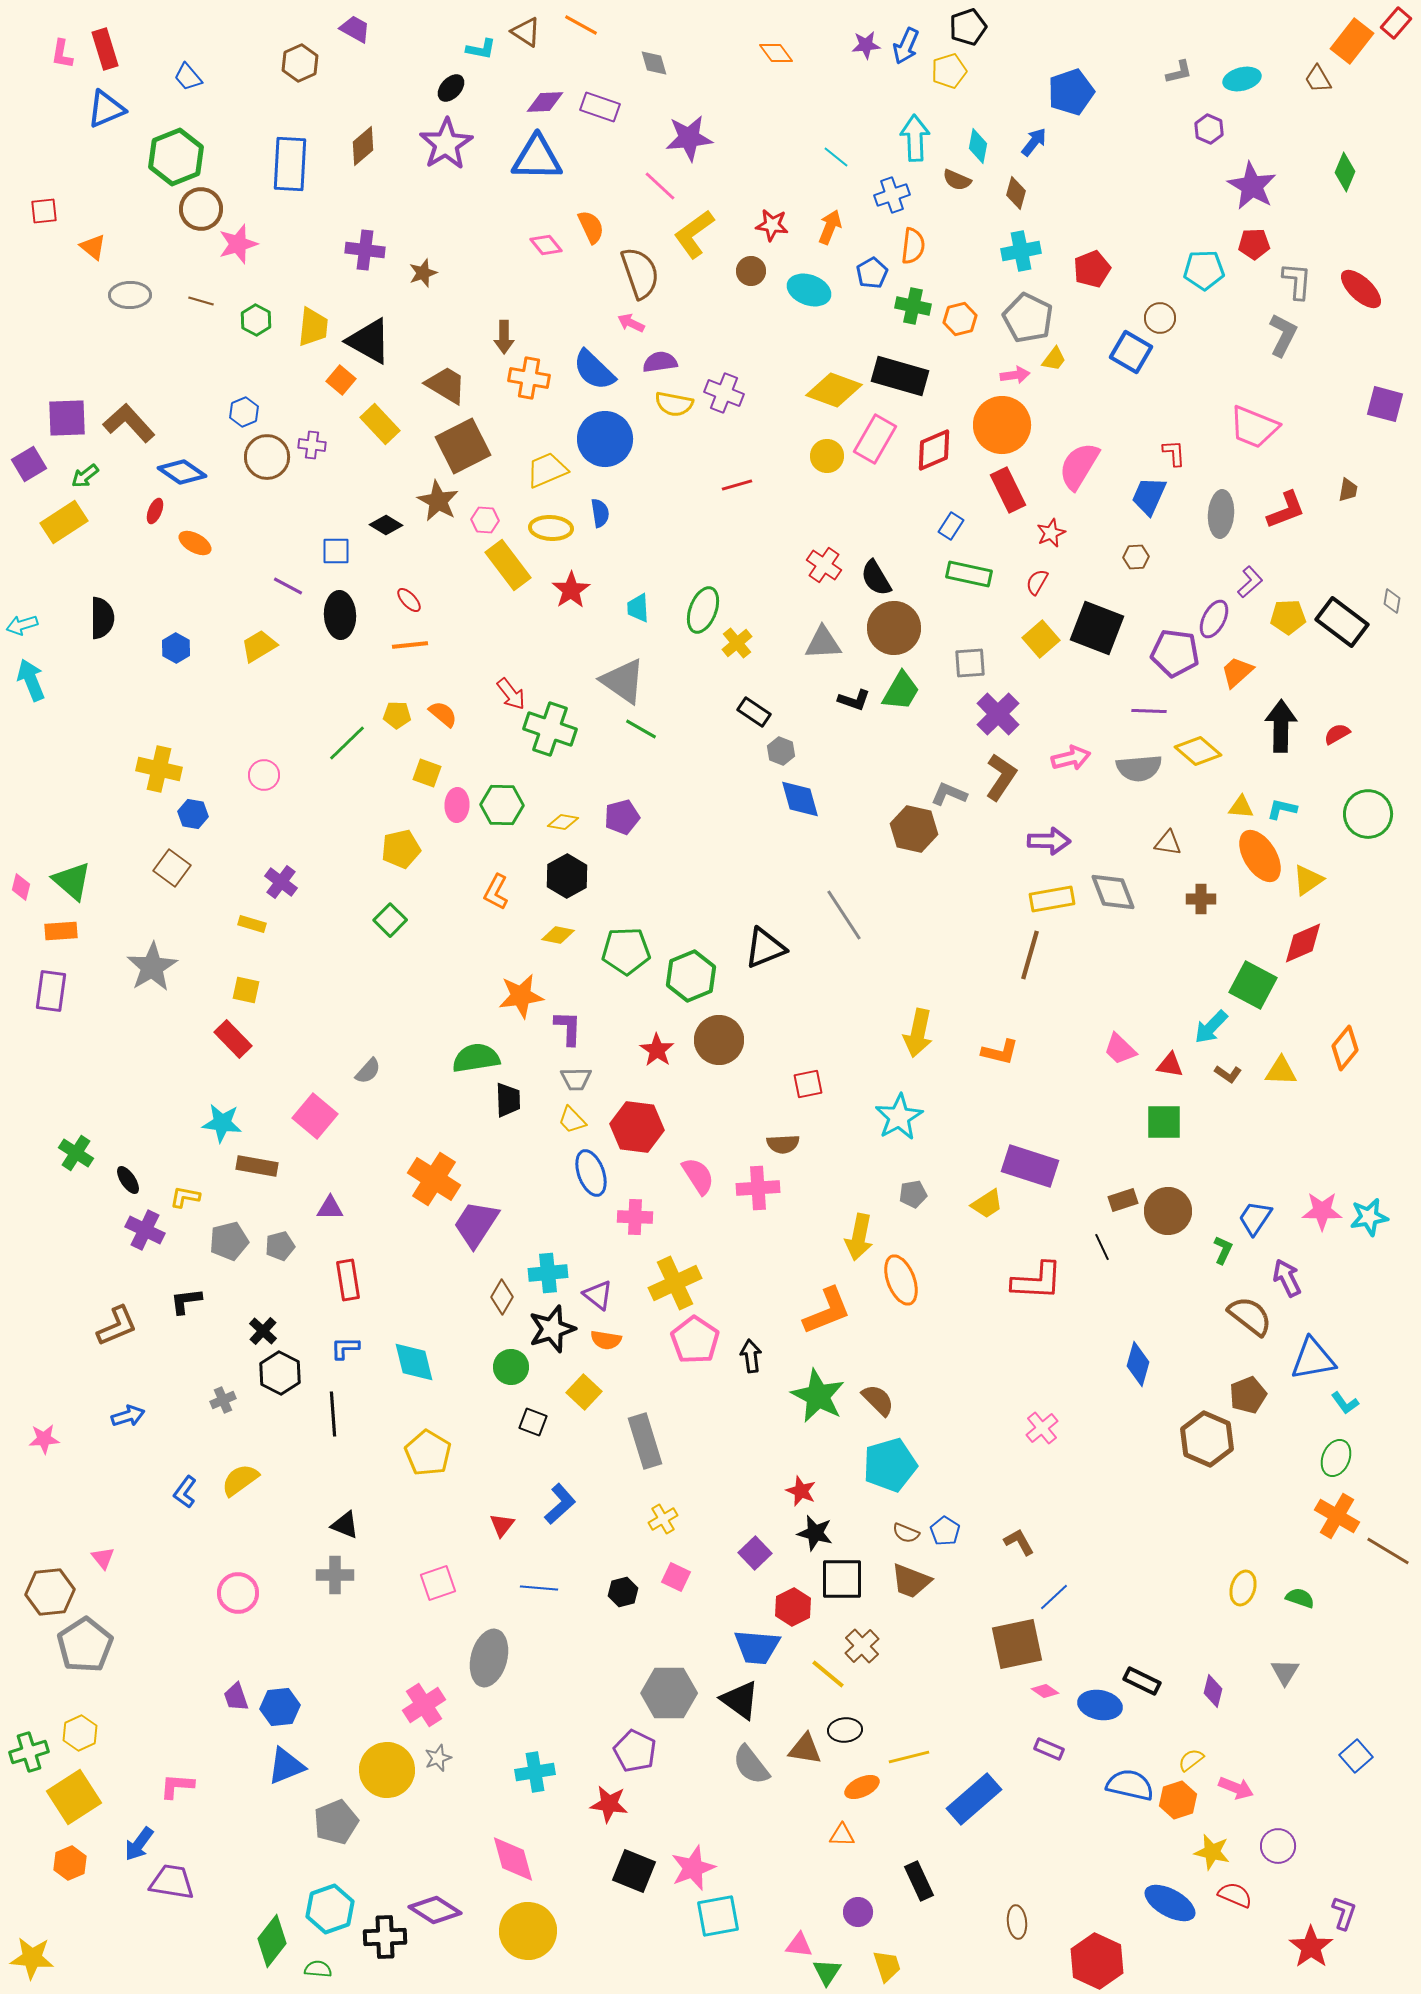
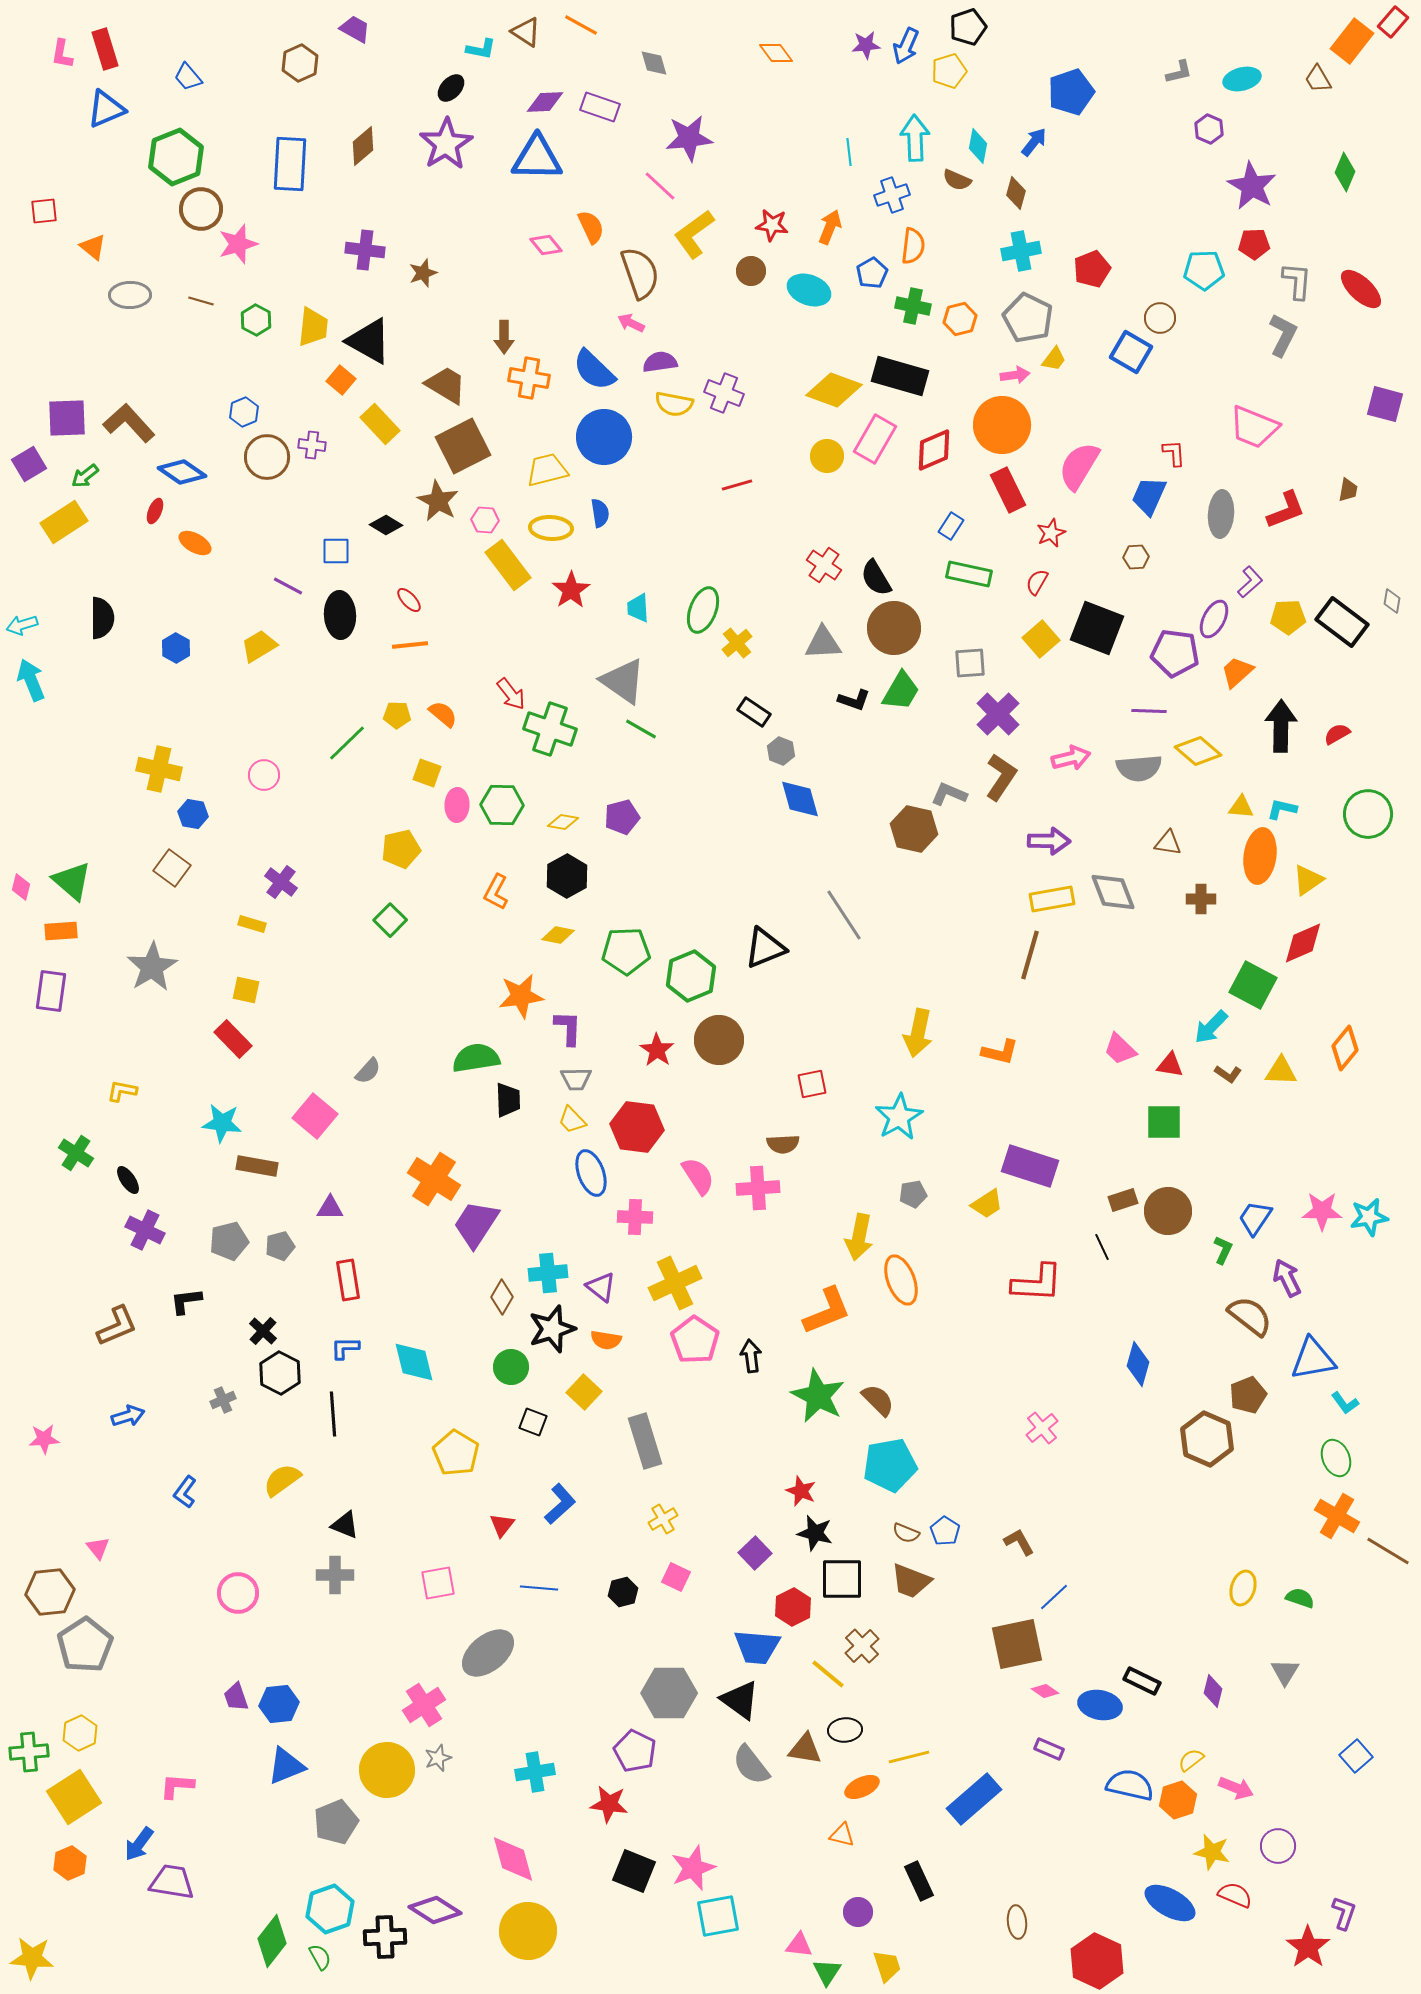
red rectangle at (1396, 23): moved 3 px left, 1 px up
cyan line at (836, 157): moved 13 px right, 5 px up; rotated 44 degrees clockwise
blue circle at (605, 439): moved 1 px left, 2 px up
yellow trapezoid at (547, 470): rotated 9 degrees clockwise
orange ellipse at (1260, 856): rotated 40 degrees clockwise
red square at (808, 1084): moved 4 px right
yellow L-shape at (185, 1197): moved 63 px left, 106 px up
red L-shape at (1037, 1281): moved 2 px down
purple triangle at (598, 1295): moved 3 px right, 8 px up
yellow pentagon at (428, 1453): moved 28 px right
green ellipse at (1336, 1458): rotated 45 degrees counterclockwise
cyan pentagon at (890, 1465): rotated 6 degrees clockwise
yellow semicircle at (240, 1480): moved 42 px right
pink triangle at (103, 1558): moved 5 px left, 10 px up
pink square at (438, 1583): rotated 9 degrees clockwise
gray ellipse at (489, 1658): moved 1 px left, 5 px up; rotated 36 degrees clockwise
blue hexagon at (280, 1707): moved 1 px left, 3 px up
green cross at (29, 1752): rotated 12 degrees clockwise
orange triangle at (842, 1835): rotated 12 degrees clockwise
red star at (1311, 1947): moved 3 px left
green semicircle at (318, 1969): moved 2 px right, 12 px up; rotated 56 degrees clockwise
